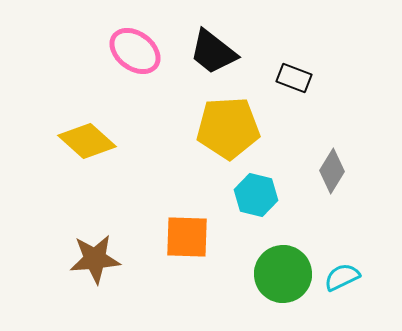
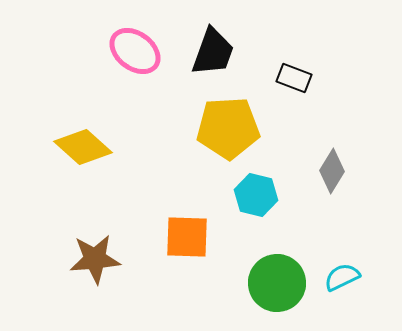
black trapezoid: rotated 108 degrees counterclockwise
yellow diamond: moved 4 px left, 6 px down
green circle: moved 6 px left, 9 px down
